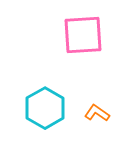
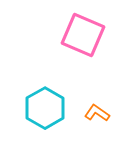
pink square: rotated 27 degrees clockwise
